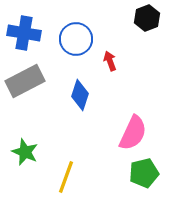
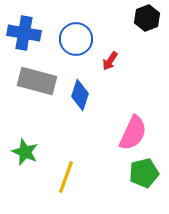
red arrow: rotated 126 degrees counterclockwise
gray rectangle: moved 12 px right; rotated 42 degrees clockwise
